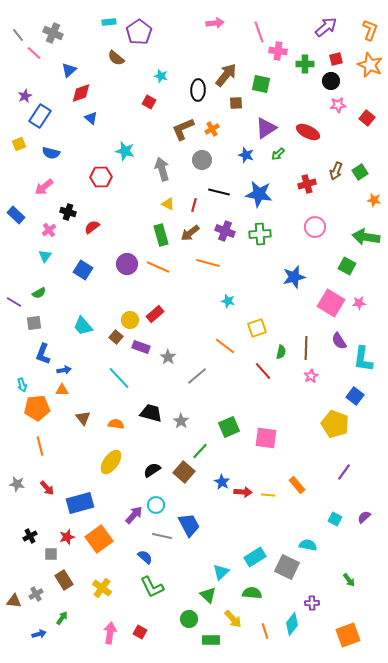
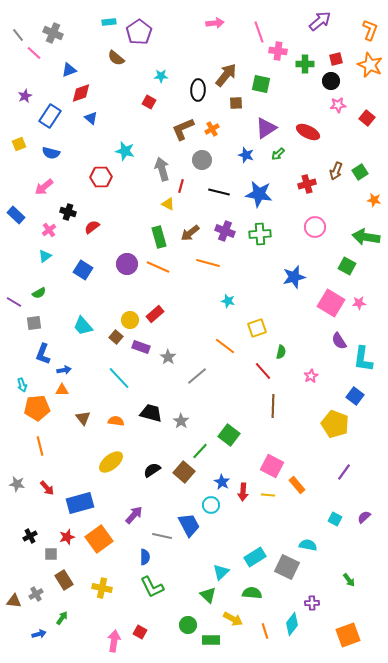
purple arrow at (326, 27): moved 6 px left, 6 px up
blue triangle at (69, 70): rotated 21 degrees clockwise
cyan star at (161, 76): rotated 16 degrees counterclockwise
blue rectangle at (40, 116): moved 10 px right
red line at (194, 205): moved 13 px left, 19 px up
green rectangle at (161, 235): moved 2 px left, 2 px down
cyan triangle at (45, 256): rotated 16 degrees clockwise
brown line at (306, 348): moved 33 px left, 58 px down
orange semicircle at (116, 424): moved 3 px up
green square at (229, 427): moved 8 px down; rotated 30 degrees counterclockwise
pink square at (266, 438): moved 6 px right, 28 px down; rotated 20 degrees clockwise
yellow ellipse at (111, 462): rotated 15 degrees clockwise
red arrow at (243, 492): rotated 90 degrees clockwise
cyan circle at (156, 505): moved 55 px right
blue semicircle at (145, 557): rotated 49 degrees clockwise
yellow cross at (102, 588): rotated 24 degrees counterclockwise
green circle at (189, 619): moved 1 px left, 6 px down
yellow arrow at (233, 619): rotated 18 degrees counterclockwise
pink arrow at (110, 633): moved 4 px right, 8 px down
